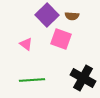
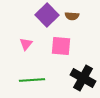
pink square: moved 7 px down; rotated 15 degrees counterclockwise
pink triangle: rotated 32 degrees clockwise
